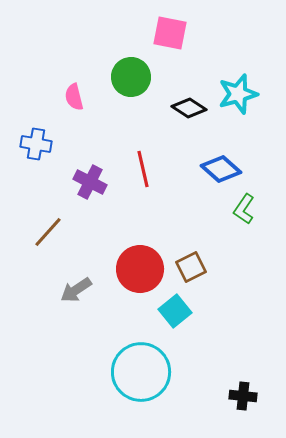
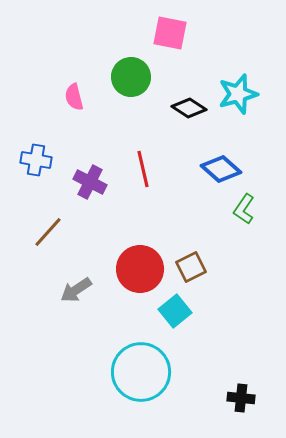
blue cross: moved 16 px down
black cross: moved 2 px left, 2 px down
